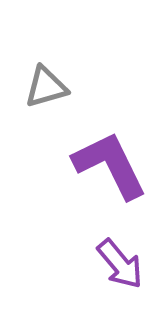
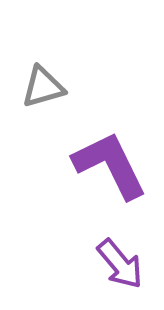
gray triangle: moved 3 px left
